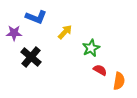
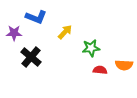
green star: rotated 18 degrees clockwise
red semicircle: rotated 24 degrees counterclockwise
orange semicircle: moved 5 px right, 16 px up; rotated 84 degrees clockwise
